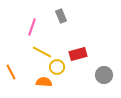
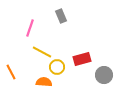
pink line: moved 2 px left, 1 px down
red rectangle: moved 4 px right, 5 px down
